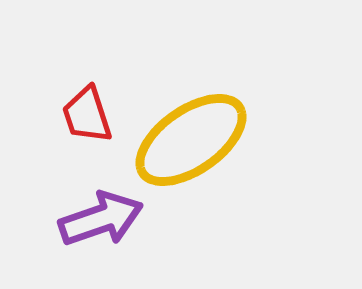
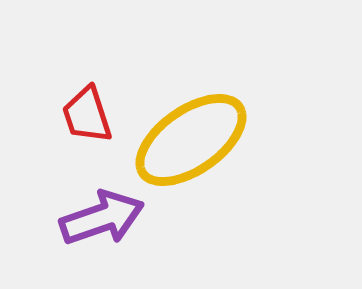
purple arrow: moved 1 px right, 1 px up
